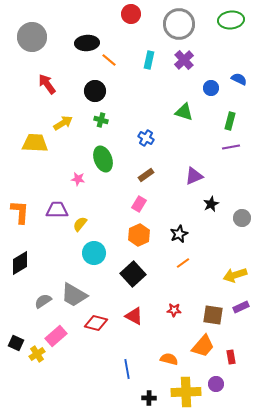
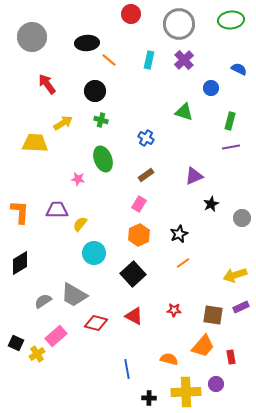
blue semicircle at (239, 79): moved 10 px up
